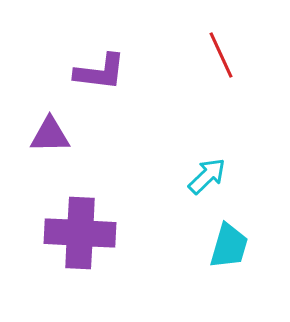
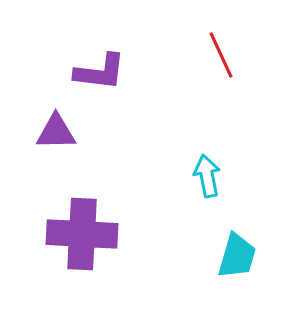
purple triangle: moved 6 px right, 3 px up
cyan arrow: rotated 57 degrees counterclockwise
purple cross: moved 2 px right, 1 px down
cyan trapezoid: moved 8 px right, 10 px down
